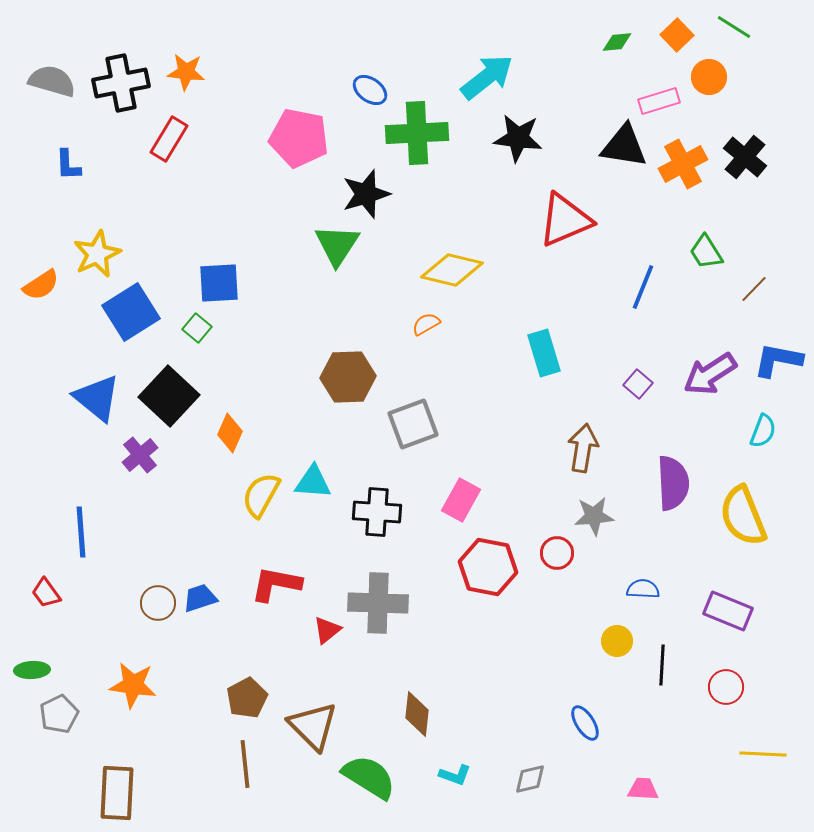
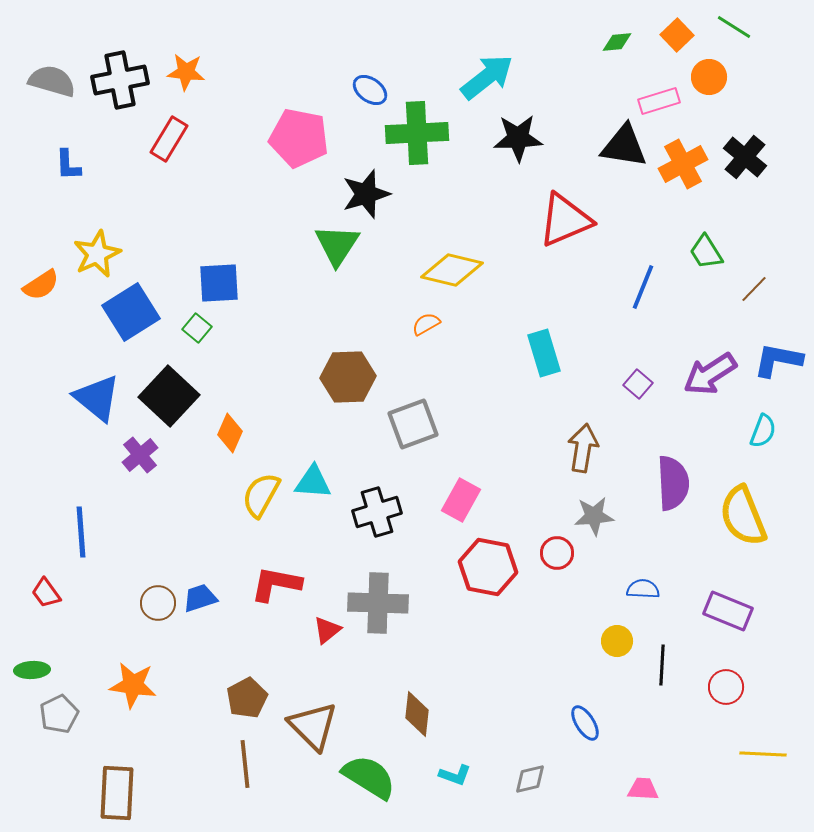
black cross at (121, 83): moved 1 px left, 3 px up
black star at (518, 138): rotated 9 degrees counterclockwise
black cross at (377, 512): rotated 21 degrees counterclockwise
